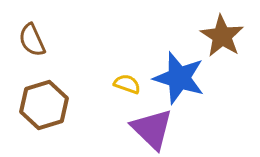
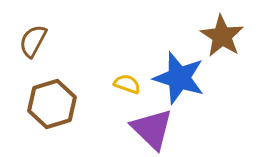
brown semicircle: moved 1 px right, 1 px down; rotated 52 degrees clockwise
brown hexagon: moved 8 px right, 1 px up
